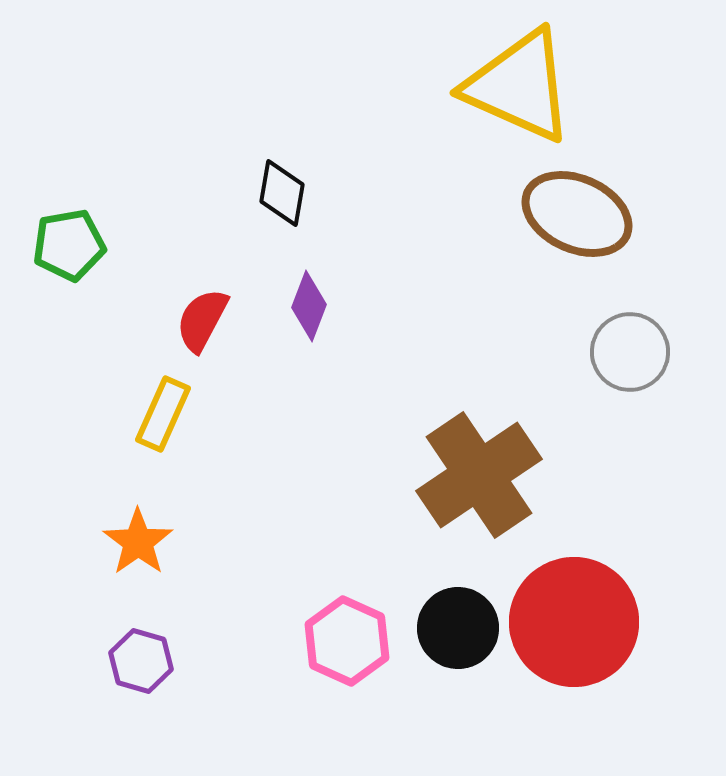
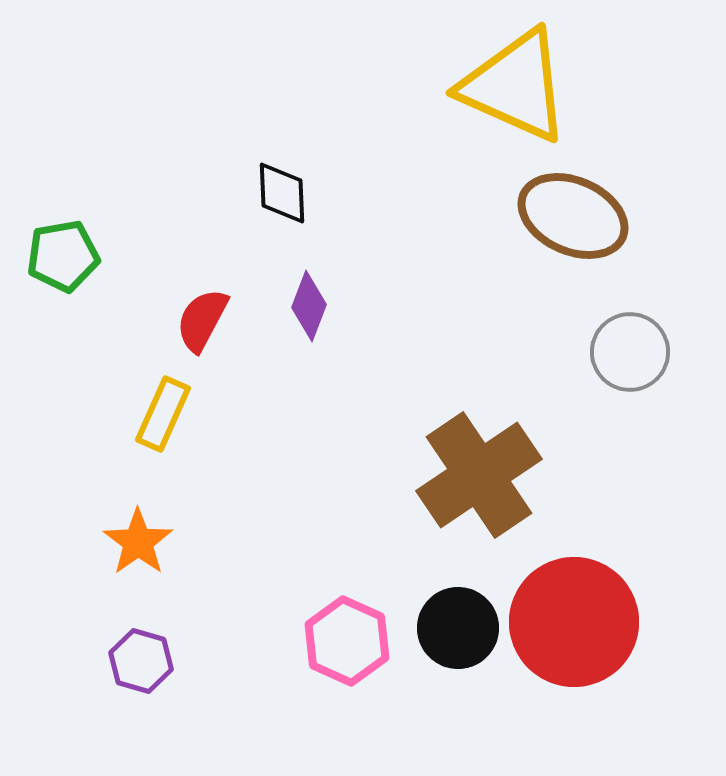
yellow triangle: moved 4 px left
black diamond: rotated 12 degrees counterclockwise
brown ellipse: moved 4 px left, 2 px down
green pentagon: moved 6 px left, 11 px down
